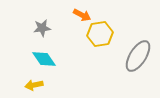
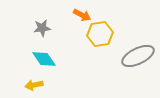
gray ellipse: rotated 32 degrees clockwise
